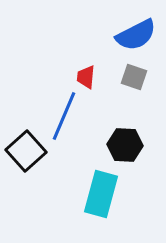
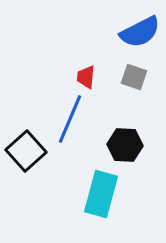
blue semicircle: moved 4 px right, 3 px up
blue line: moved 6 px right, 3 px down
